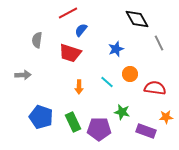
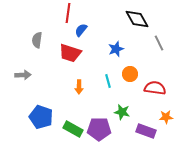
red line: rotated 54 degrees counterclockwise
cyan line: moved 1 px right, 1 px up; rotated 32 degrees clockwise
green rectangle: moved 7 px down; rotated 36 degrees counterclockwise
